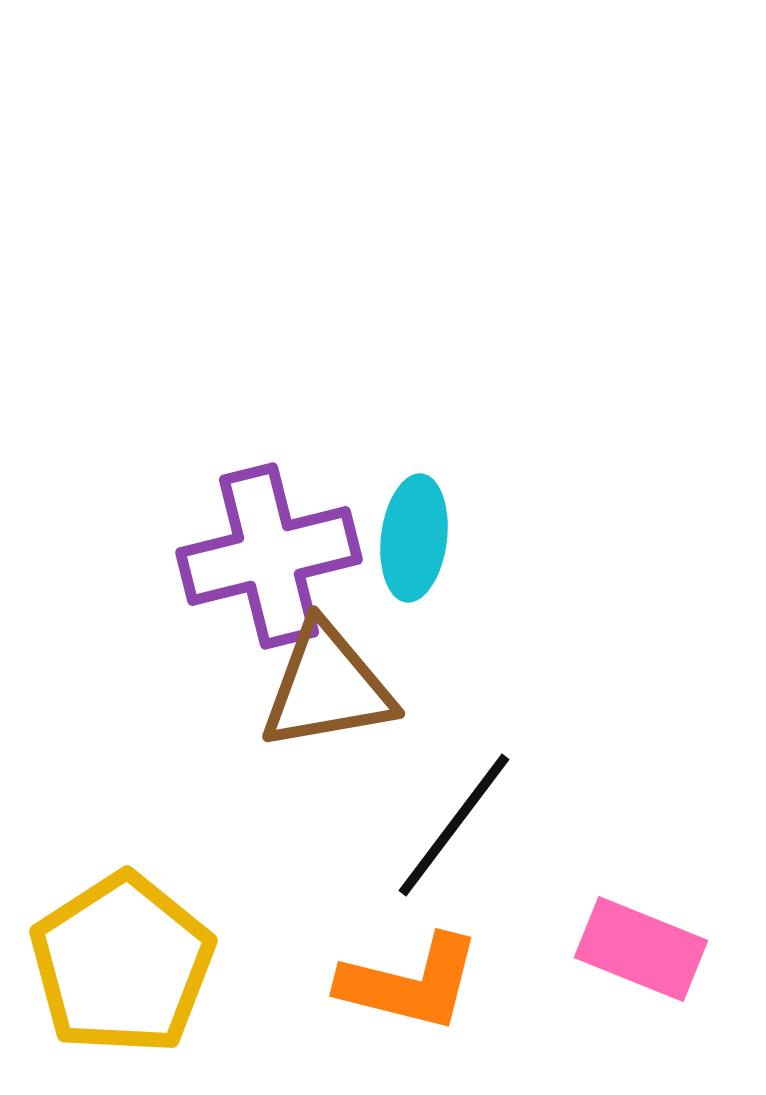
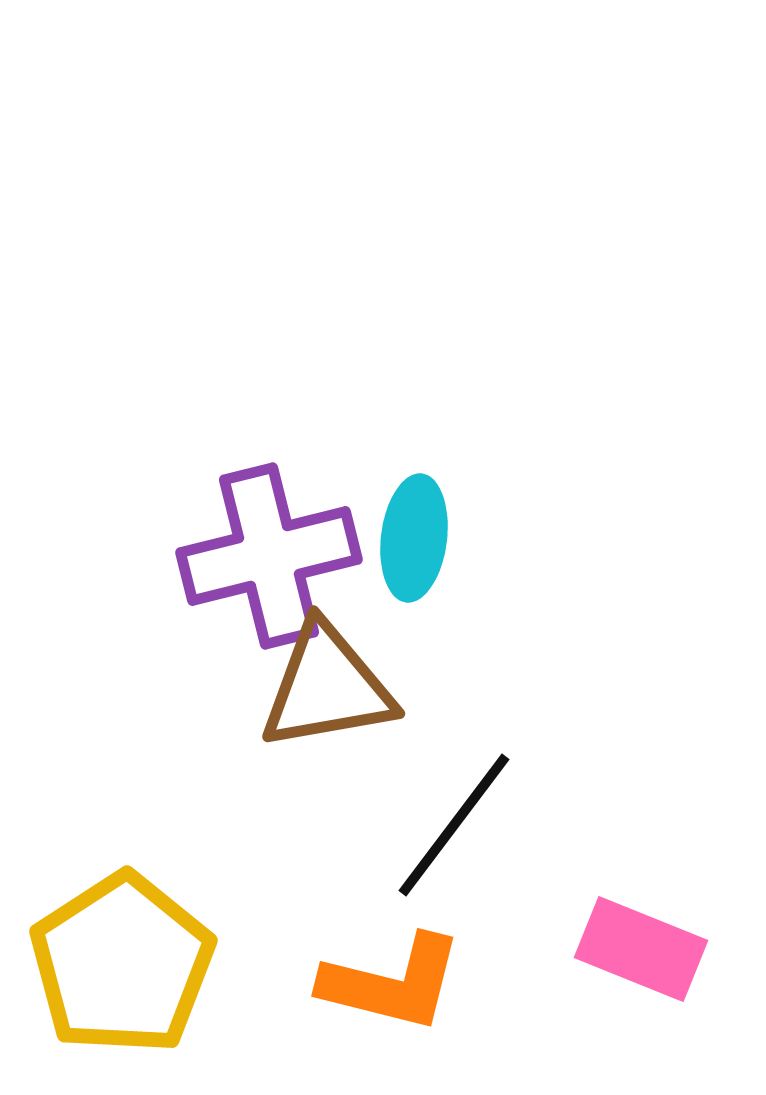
orange L-shape: moved 18 px left
